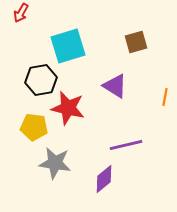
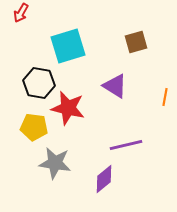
black hexagon: moved 2 px left, 3 px down; rotated 20 degrees clockwise
